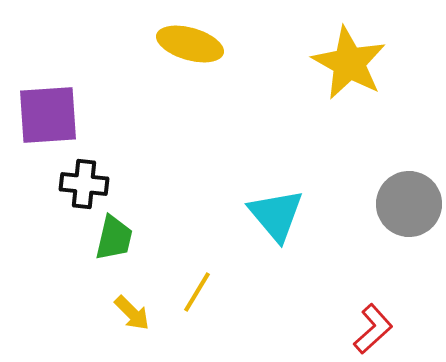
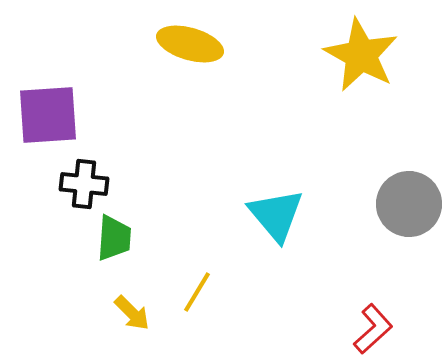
yellow star: moved 12 px right, 8 px up
green trapezoid: rotated 9 degrees counterclockwise
